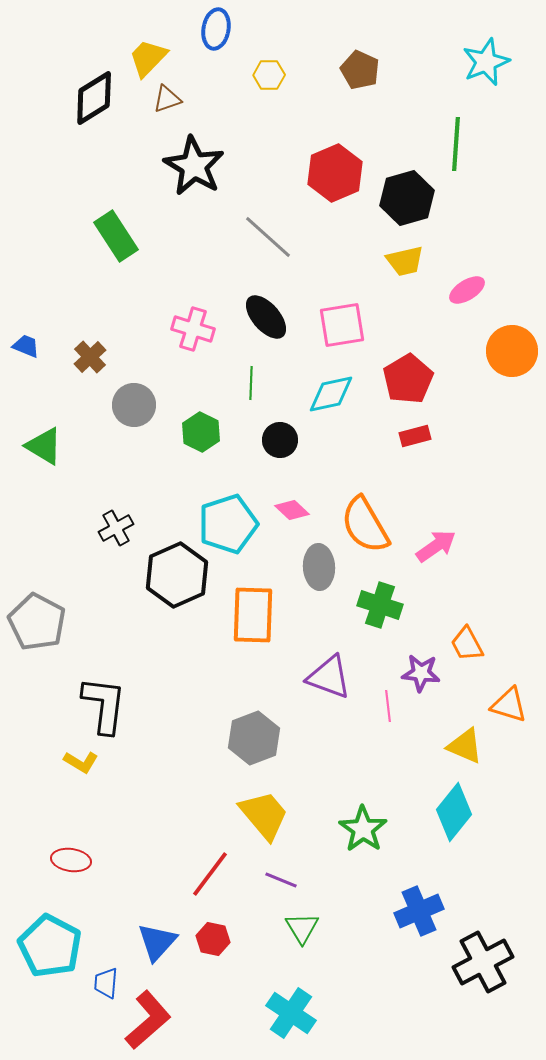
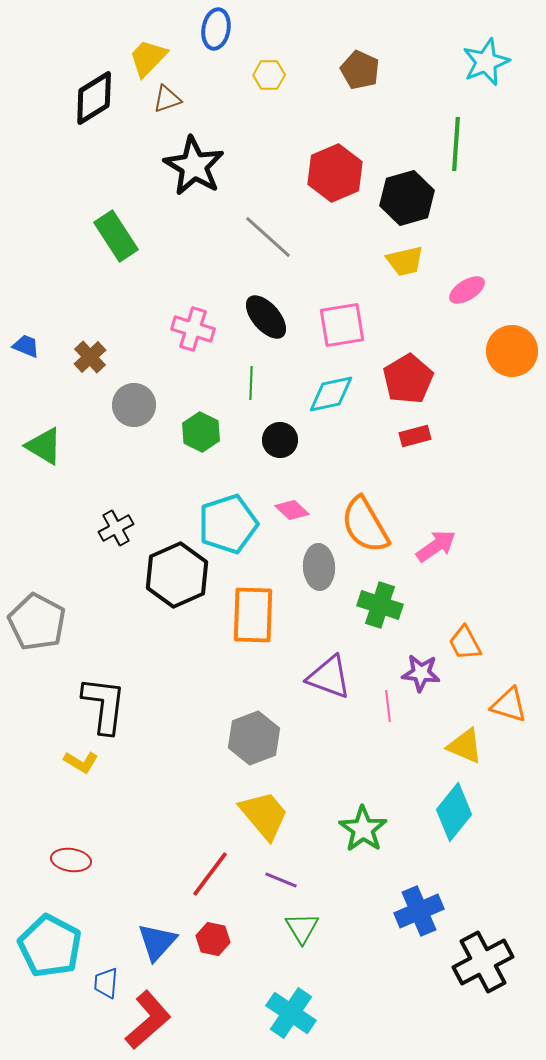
orange trapezoid at (467, 644): moved 2 px left, 1 px up
